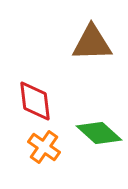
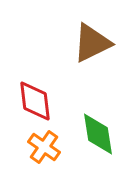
brown triangle: rotated 24 degrees counterclockwise
green diamond: moved 1 px left, 1 px down; rotated 39 degrees clockwise
